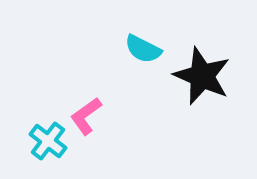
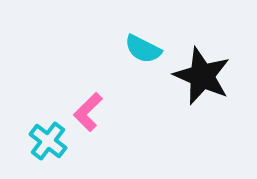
pink L-shape: moved 2 px right, 4 px up; rotated 9 degrees counterclockwise
